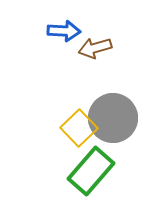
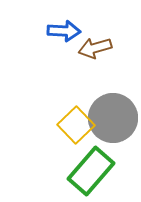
yellow square: moved 3 px left, 3 px up
